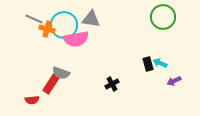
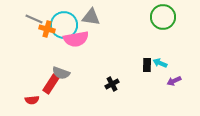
gray triangle: moved 2 px up
black rectangle: moved 1 px left, 1 px down; rotated 16 degrees clockwise
